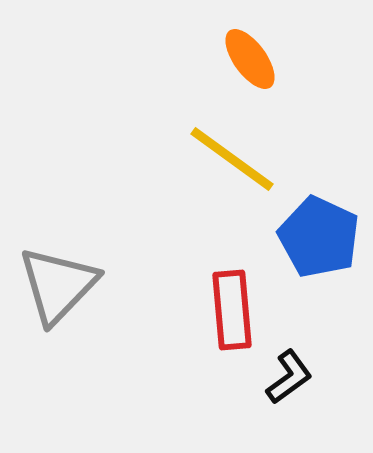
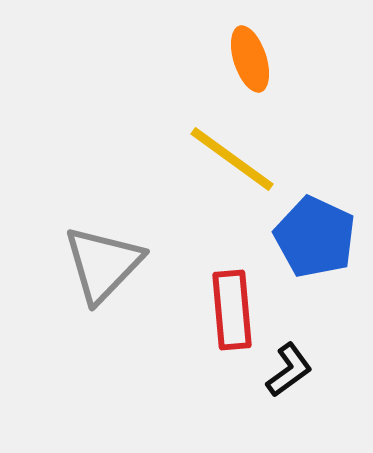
orange ellipse: rotated 18 degrees clockwise
blue pentagon: moved 4 px left
gray triangle: moved 45 px right, 21 px up
black L-shape: moved 7 px up
